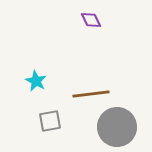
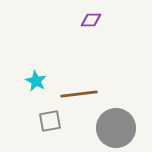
purple diamond: rotated 65 degrees counterclockwise
brown line: moved 12 px left
gray circle: moved 1 px left, 1 px down
